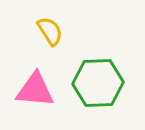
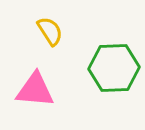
green hexagon: moved 16 px right, 15 px up
